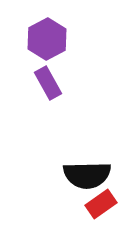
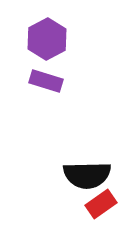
purple rectangle: moved 2 px left, 2 px up; rotated 44 degrees counterclockwise
